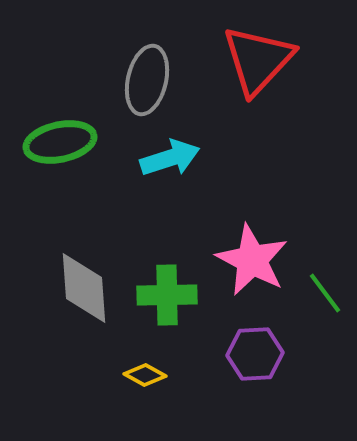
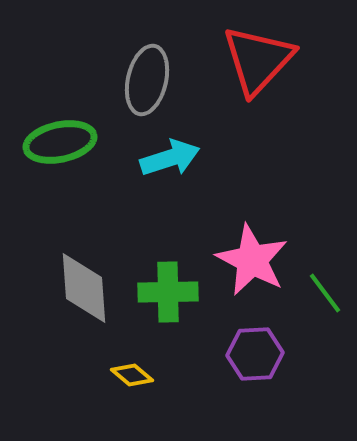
green cross: moved 1 px right, 3 px up
yellow diamond: moved 13 px left; rotated 12 degrees clockwise
